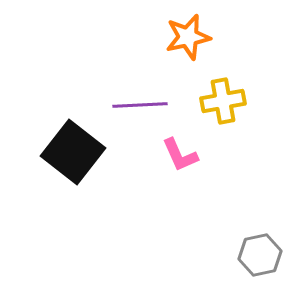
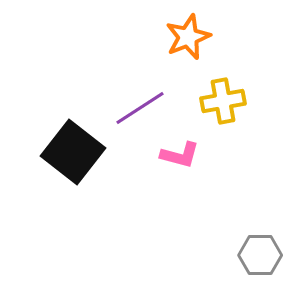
orange star: rotated 9 degrees counterclockwise
purple line: moved 3 px down; rotated 30 degrees counterclockwise
pink L-shape: rotated 51 degrees counterclockwise
gray hexagon: rotated 12 degrees clockwise
